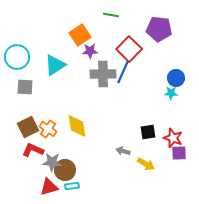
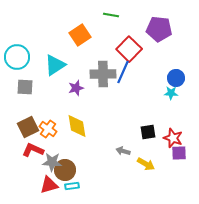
purple star: moved 14 px left, 37 px down; rotated 14 degrees counterclockwise
red triangle: moved 2 px up
